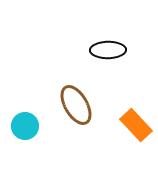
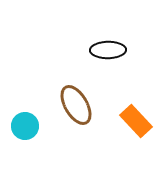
orange rectangle: moved 4 px up
